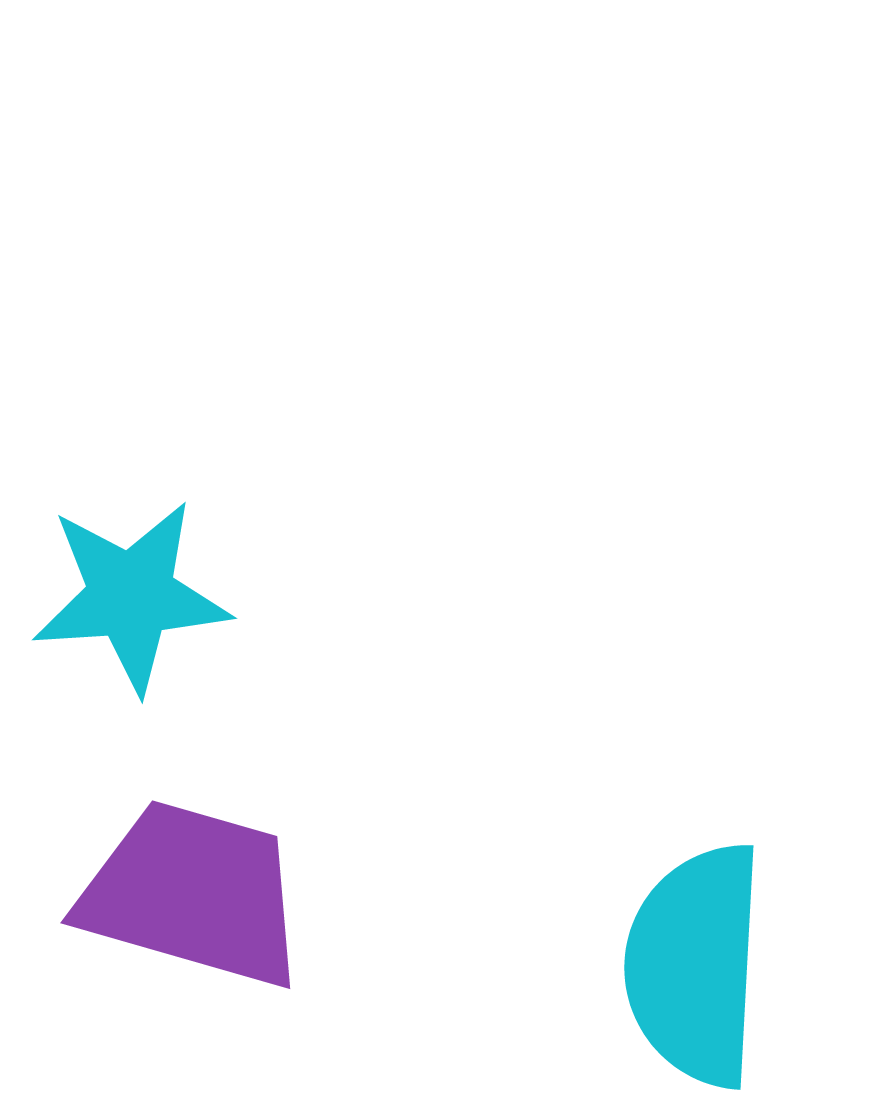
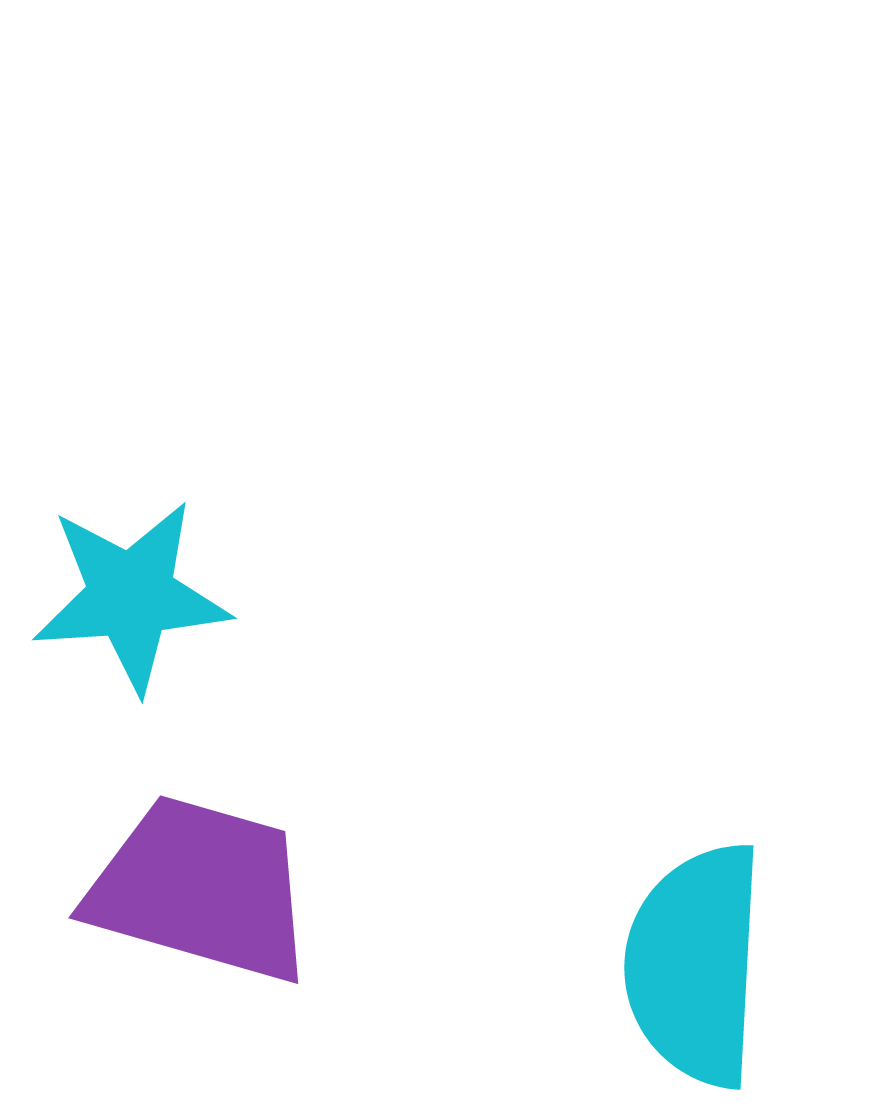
purple trapezoid: moved 8 px right, 5 px up
